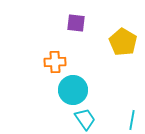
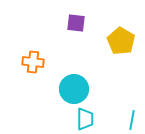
yellow pentagon: moved 2 px left, 1 px up
orange cross: moved 22 px left; rotated 10 degrees clockwise
cyan circle: moved 1 px right, 1 px up
cyan trapezoid: rotated 35 degrees clockwise
